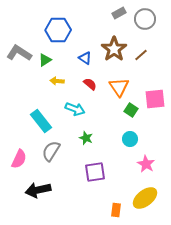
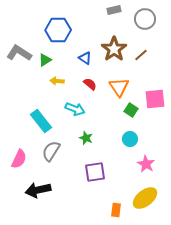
gray rectangle: moved 5 px left, 3 px up; rotated 16 degrees clockwise
